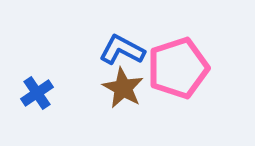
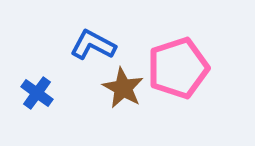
blue L-shape: moved 29 px left, 5 px up
blue cross: rotated 20 degrees counterclockwise
